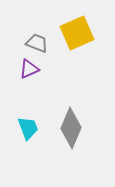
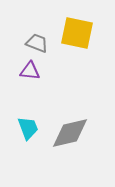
yellow square: rotated 36 degrees clockwise
purple triangle: moved 1 px right, 2 px down; rotated 30 degrees clockwise
gray diamond: moved 1 px left, 5 px down; rotated 54 degrees clockwise
